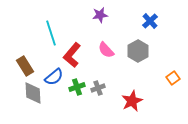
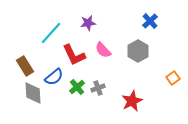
purple star: moved 12 px left, 8 px down
cyan line: rotated 60 degrees clockwise
pink semicircle: moved 3 px left
red L-shape: moved 2 px right; rotated 65 degrees counterclockwise
green cross: rotated 21 degrees counterclockwise
